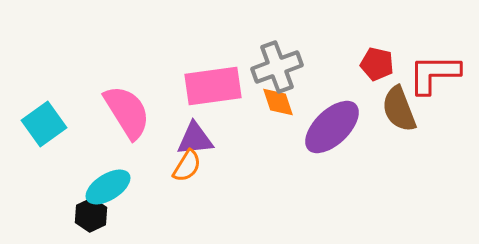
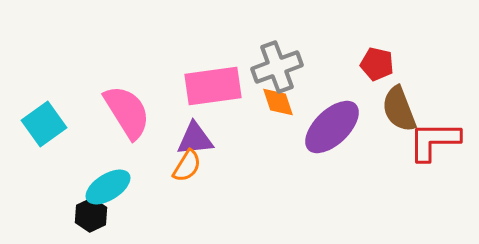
red L-shape: moved 67 px down
